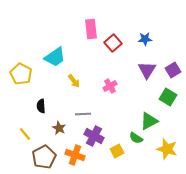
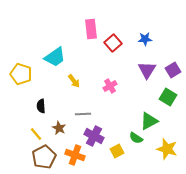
yellow pentagon: rotated 10 degrees counterclockwise
yellow line: moved 11 px right
